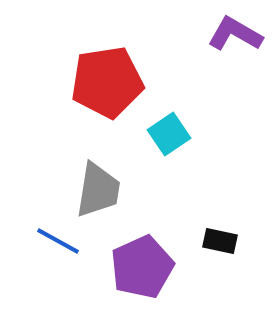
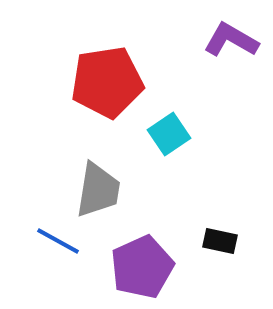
purple L-shape: moved 4 px left, 6 px down
